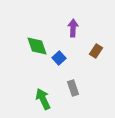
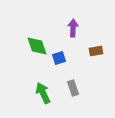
brown rectangle: rotated 48 degrees clockwise
blue square: rotated 24 degrees clockwise
green arrow: moved 6 px up
